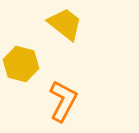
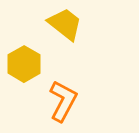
yellow hexagon: moved 3 px right; rotated 16 degrees clockwise
